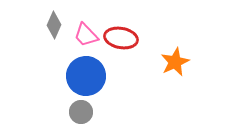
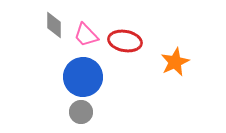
gray diamond: rotated 24 degrees counterclockwise
red ellipse: moved 4 px right, 3 px down
blue circle: moved 3 px left, 1 px down
